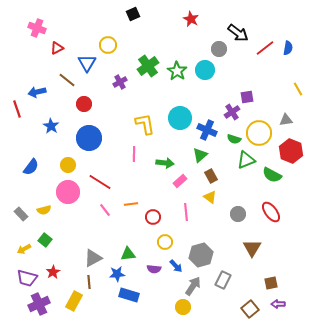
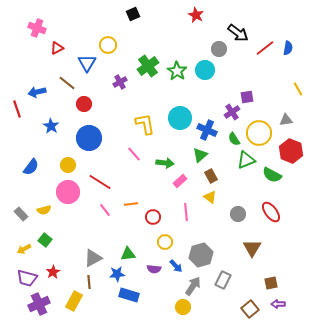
red star at (191, 19): moved 5 px right, 4 px up
brown line at (67, 80): moved 3 px down
green semicircle at (234, 139): rotated 40 degrees clockwise
pink line at (134, 154): rotated 42 degrees counterclockwise
